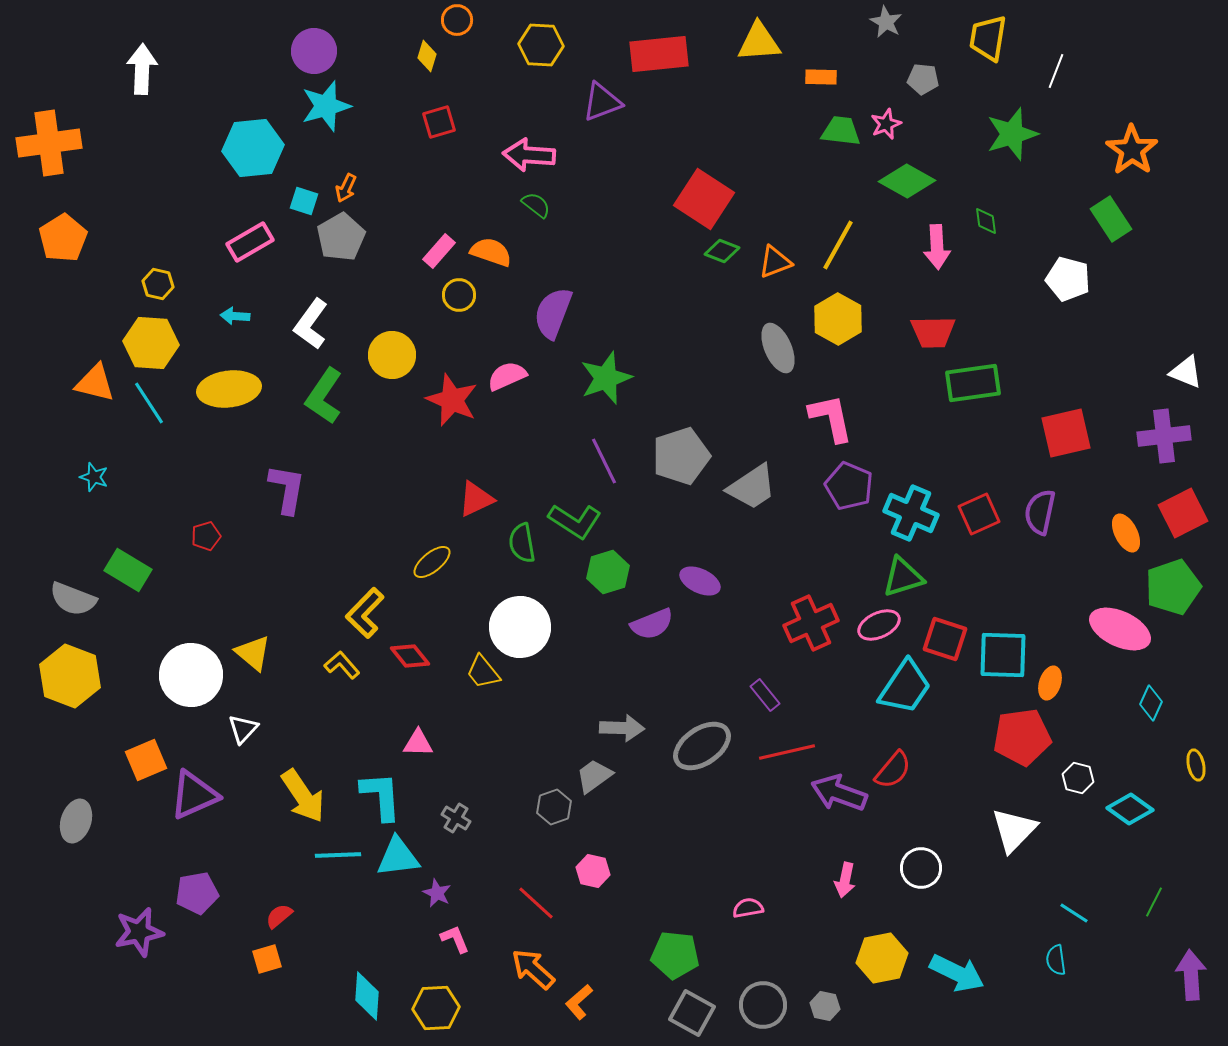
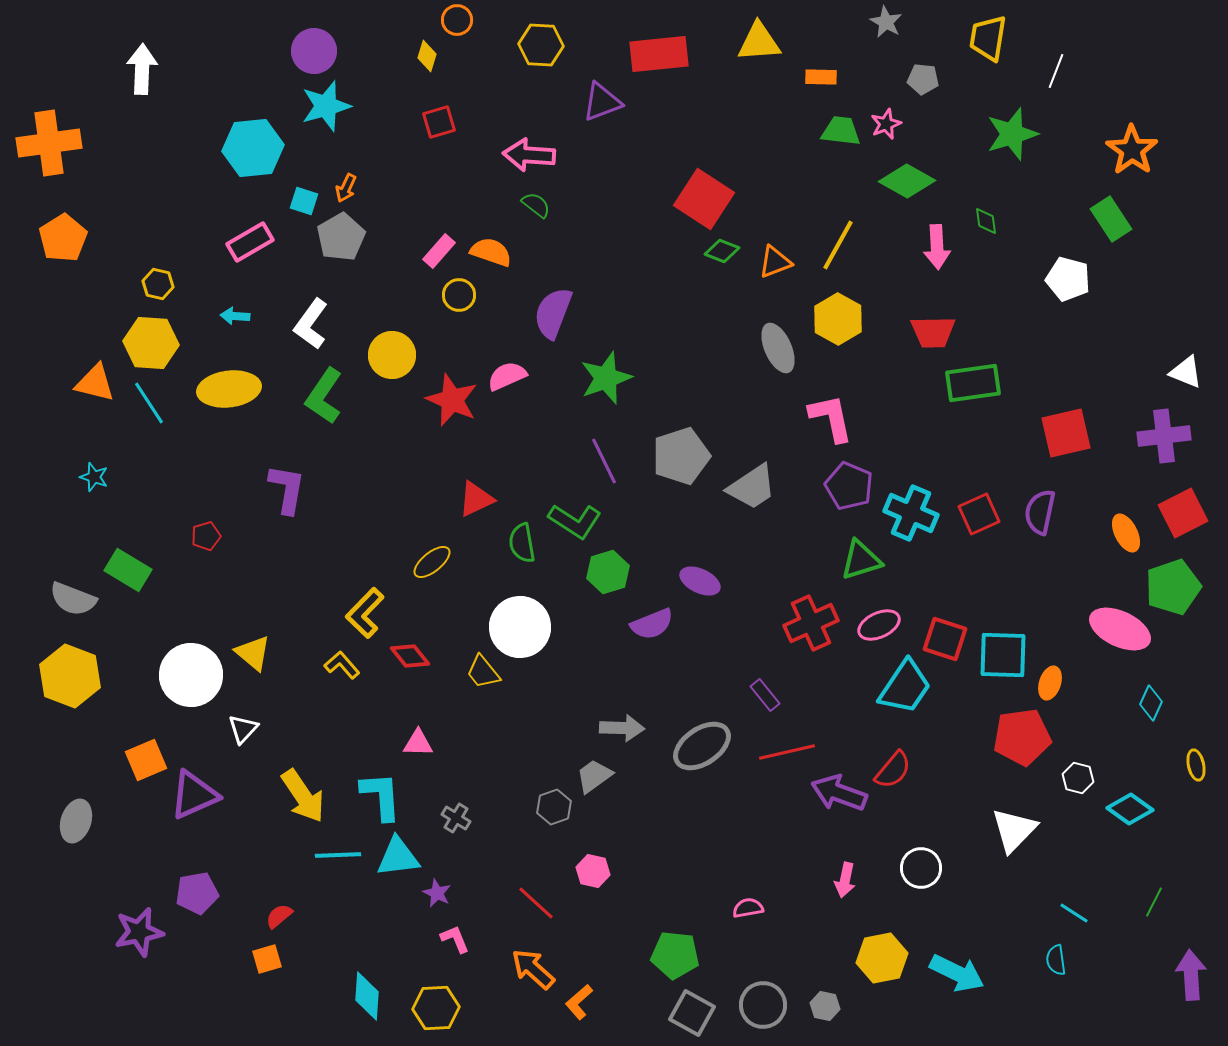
green triangle at (903, 577): moved 42 px left, 17 px up
